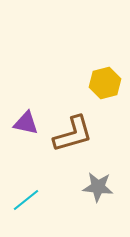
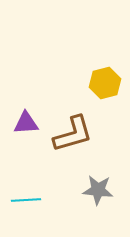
purple triangle: rotated 16 degrees counterclockwise
gray star: moved 3 px down
cyan line: rotated 36 degrees clockwise
